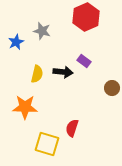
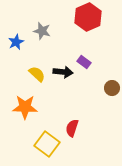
red hexagon: moved 2 px right
purple rectangle: moved 1 px down
yellow semicircle: rotated 60 degrees counterclockwise
yellow square: rotated 20 degrees clockwise
